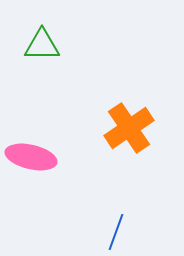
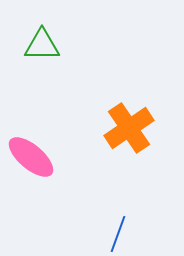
pink ellipse: rotated 27 degrees clockwise
blue line: moved 2 px right, 2 px down
